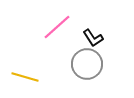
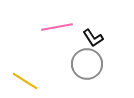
pink line: rotated 32 degrees clockwise
yellow line: moved 4 px down; rotated 16 degrees clockwise
